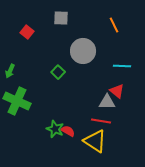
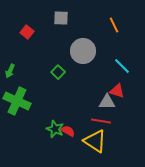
cyan line: rotated 42 degrees clockwise
red triangle: rotated 21 degrees counterclockwise
